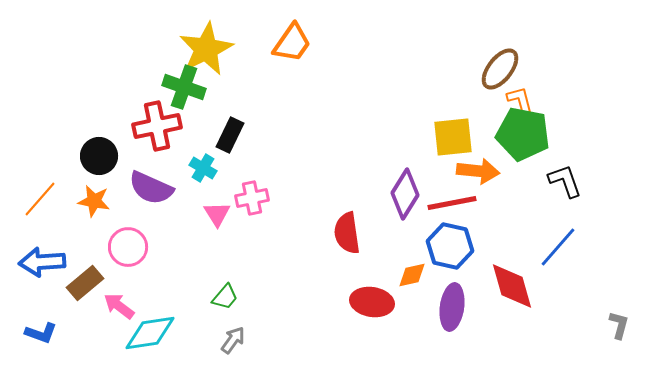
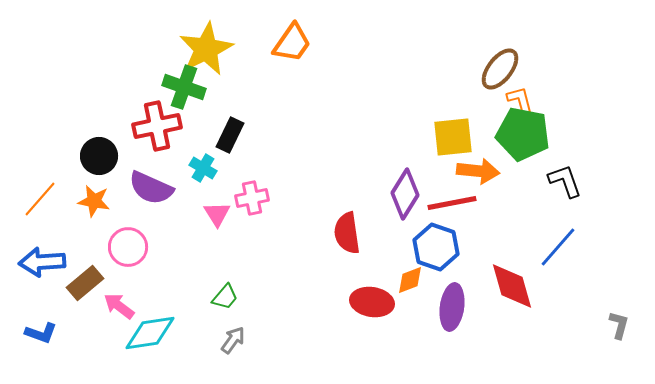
blue hexagon: moved 14 px left, 1 px down; rotated 6 degrees clockwise
orange diamond: moved 2 px left, 5 px down; rotated 8 degrees counterclockwise
